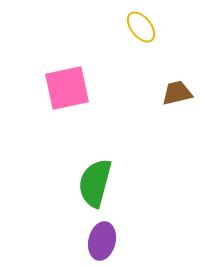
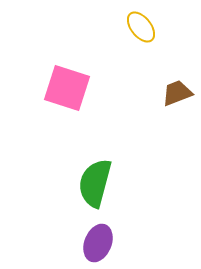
pink square: rotated 30 degrees clockwise
brown trapezoid: rotated 8 degrees counterclockwise
purple ellipse: moved 4 px left, 2 px down; rotated 9 degrees clockwise
